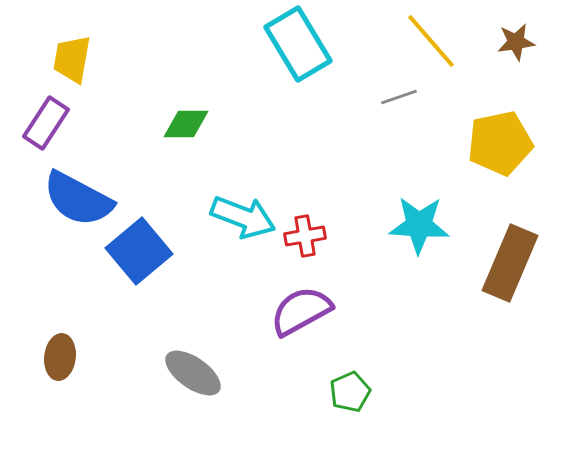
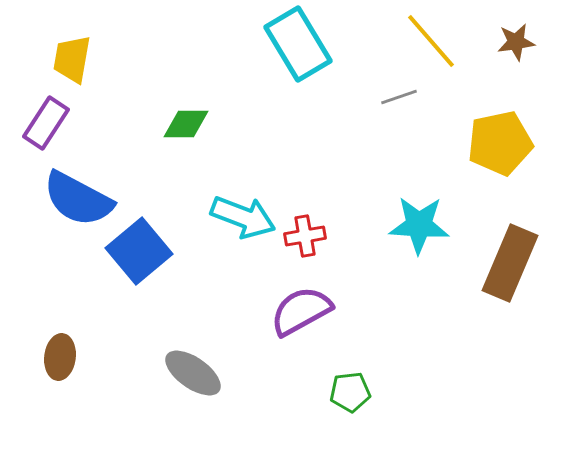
green pentagon: rotated 18 degrees clockwise
